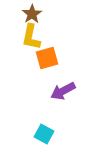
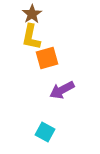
purple arrow: moved 1 px left, 1 px up
cyan square: moved 1 px right, 2 px up
